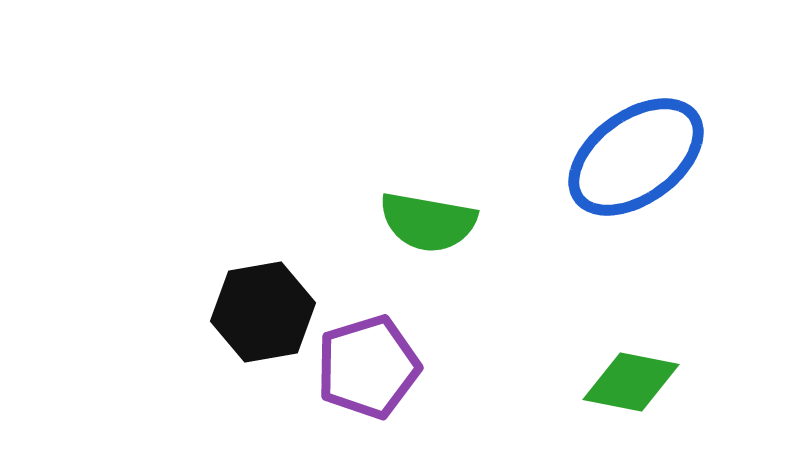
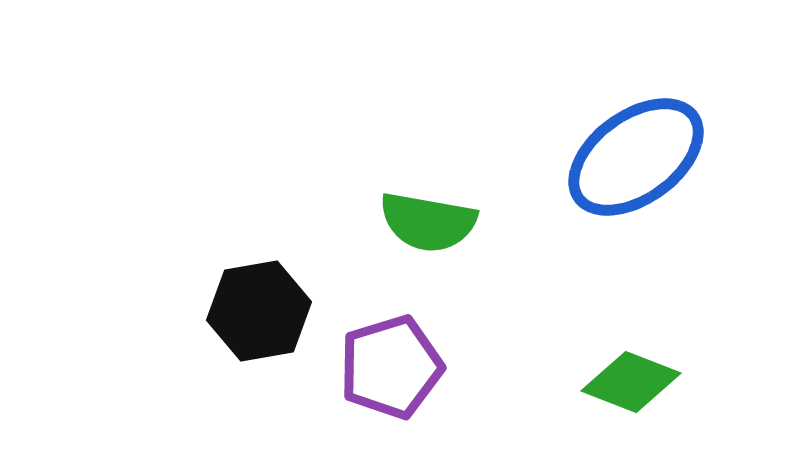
black hexagon: moved 4 px left, 1 px up
purple pentagon: moved 23 px right
green diamond: rotated 10 degrees clockwise
